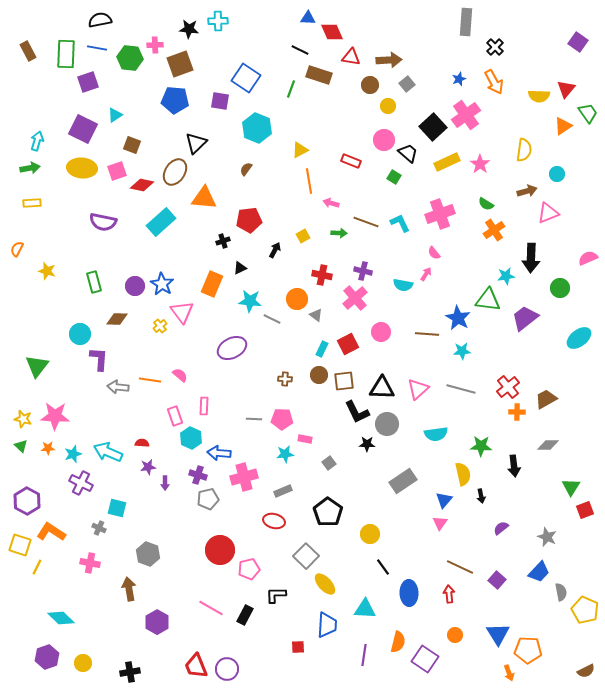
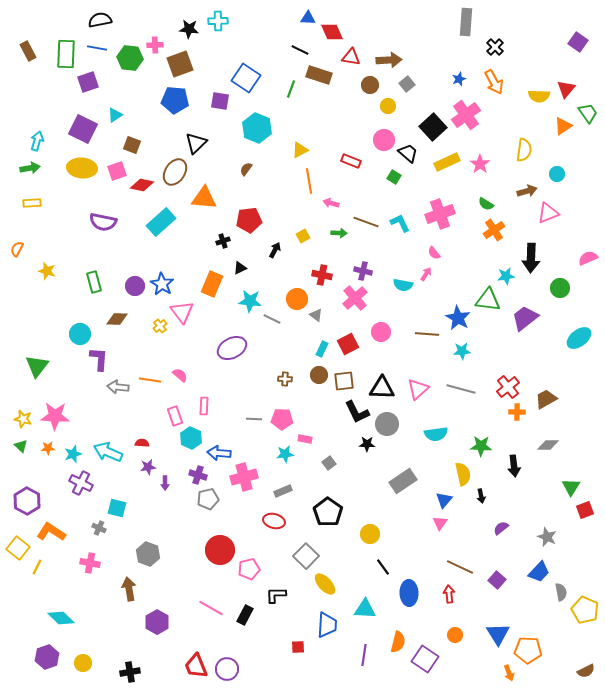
yellow square at (20, 545): moved 2 px left, 3 px down; rotated 20 degrees clockwise
